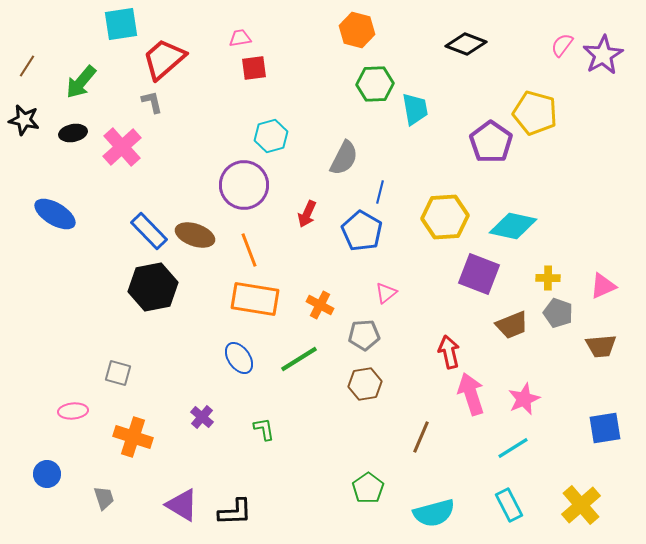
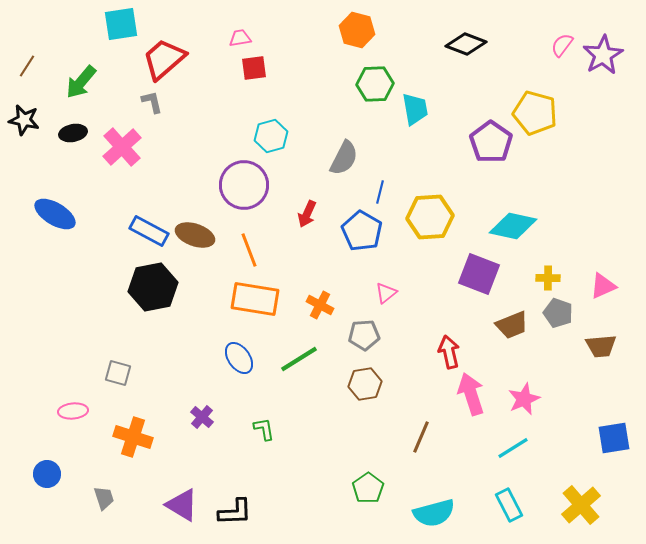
yellow hexagon at (445, 217): moved 15 px left
blue rectangle at (149, 231): rotated 18 degrees counterclockwise
blue square at (605, 428): moved 9 px right, 10 px down
